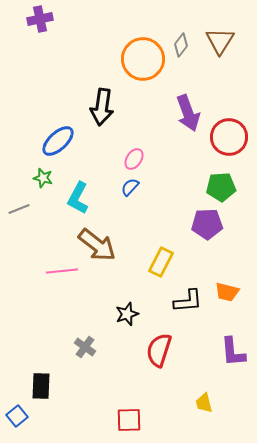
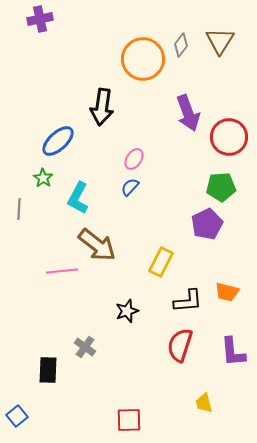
green star: rotated 18 degrees clockwise
gray line: rotated 65 degrees counterclockwise
purple pentagon: rotated 24 degrees counterclockwise
black star: moved 3 px up
red semicircle: moved 21 px right, 5 px up
black rectangle: moved 7 px right, 16 px up
